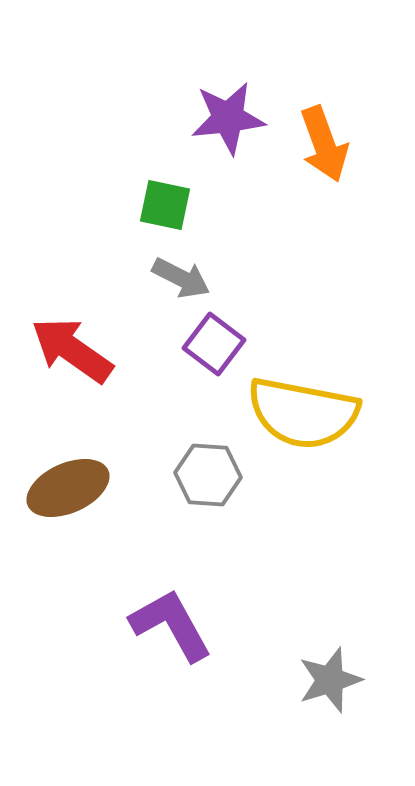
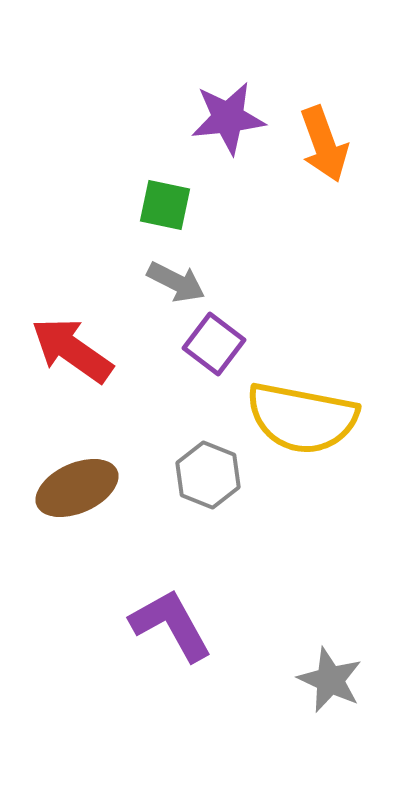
gray arrow: moved 5 px left, 4 px down
yellow semicircle: moved 1 px left, 5 px down
gray hexagon: rotated 18 degrees clockwise
brown ellipse: moved 9 px right
gray star: rotated 30 degrees counterclockwise
